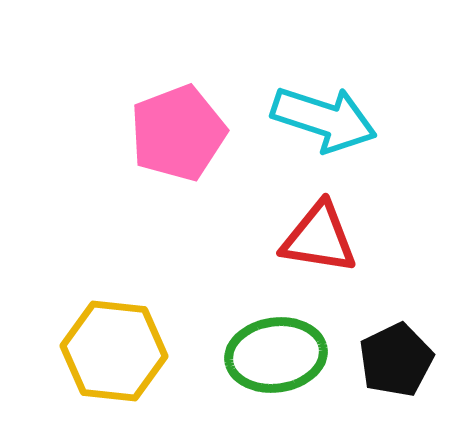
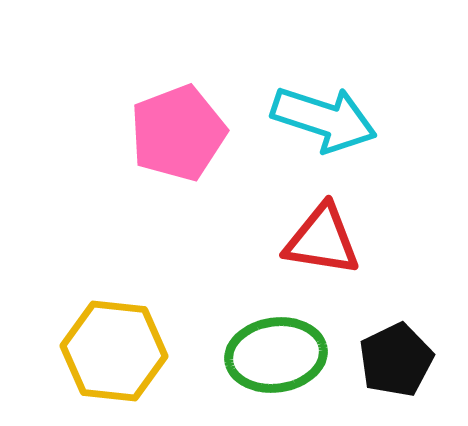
red triangle: moved 3 px right, 2 px down
